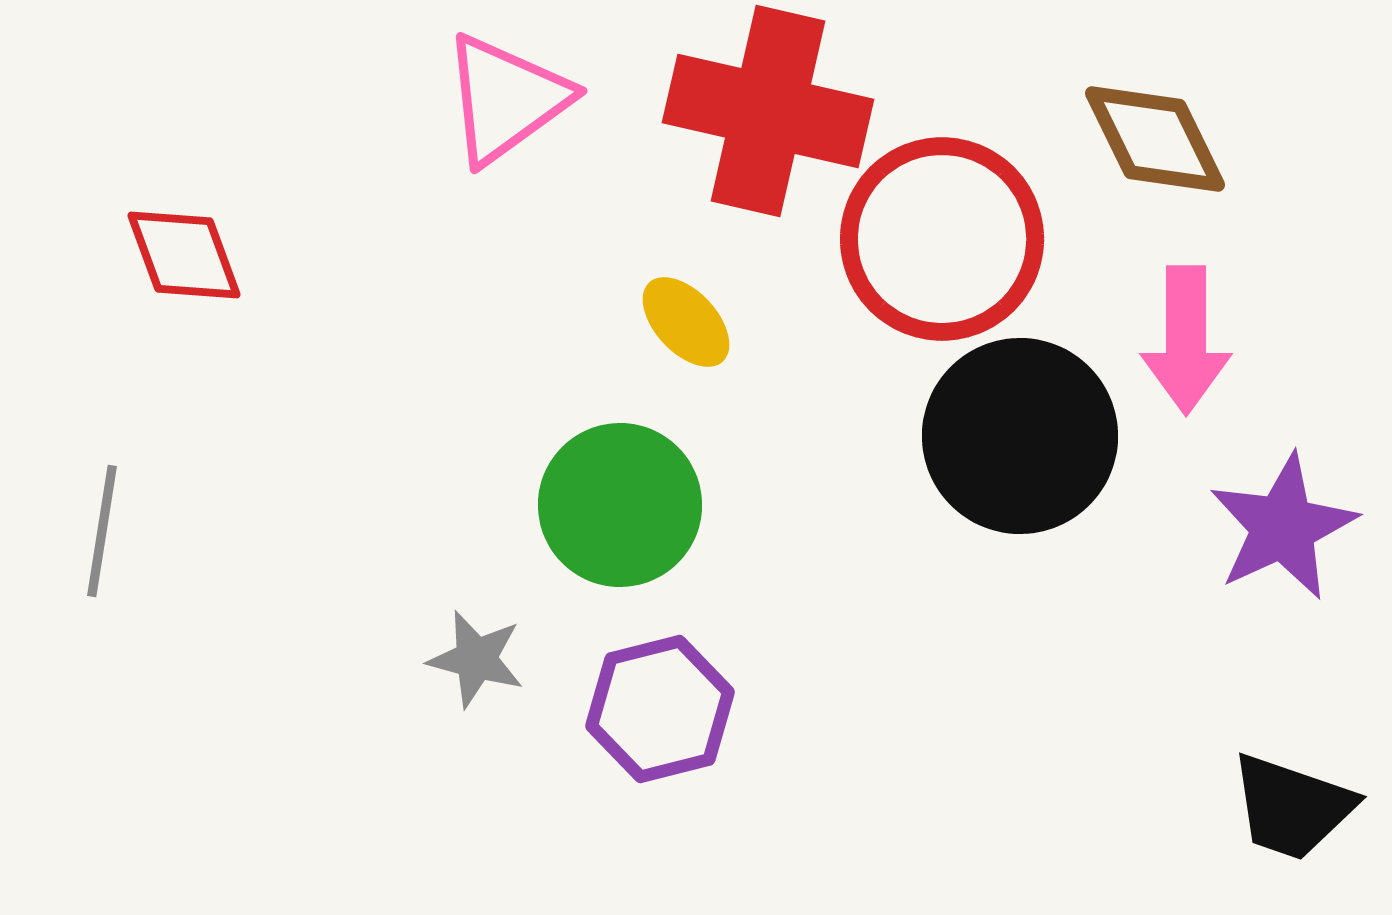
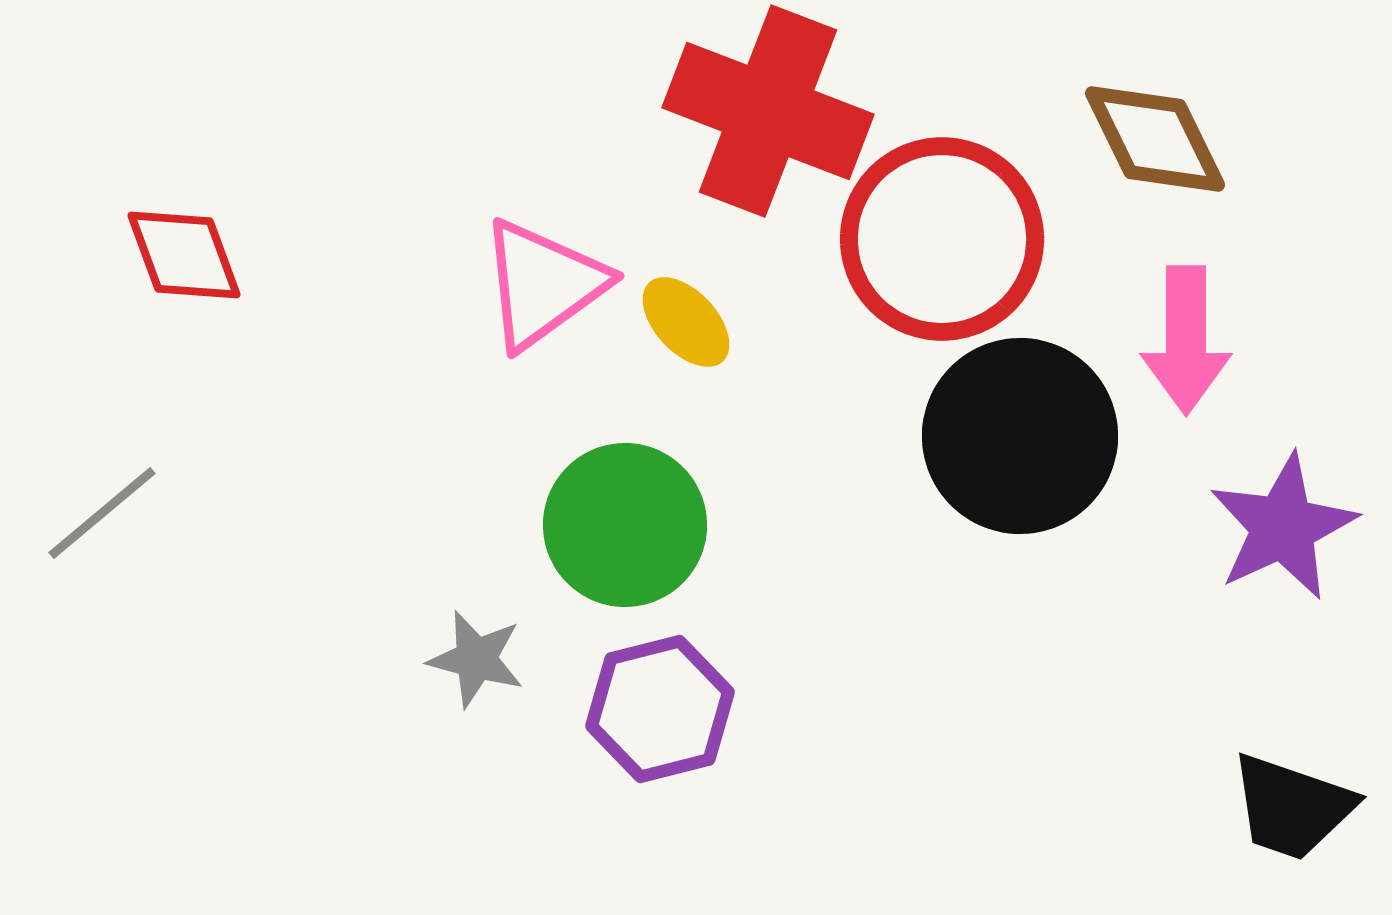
pink triangle: moved 37 px right, 185 px down
red cross: rotated 8 degrees clockwise
green circle: moved 5 px right, 20 px down
gray line: moved 18 px up; rotated 41 degrees clockwise
